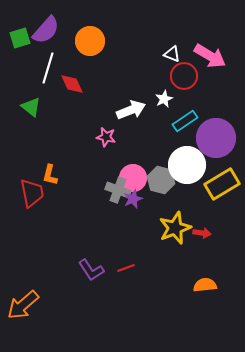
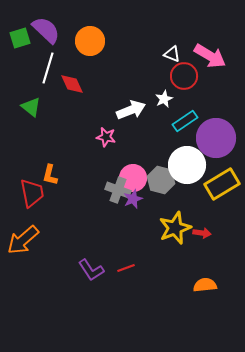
purple semicircle: rotated 88 degrees counterclockwise
orange arrow: moved 65 px up
